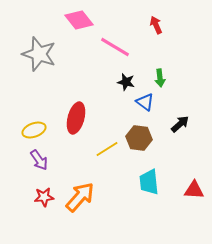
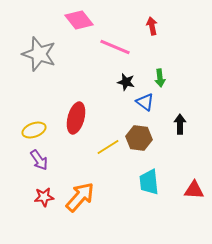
red arrow: moved 4 px left, 1 px down; rotated 12 degrees clockwise
pink line: rotated 8 degrees counterclockwise
black arrow: rotated 48 degrees counterclockwise
yellow line: moved 1 px right, 2 px up
